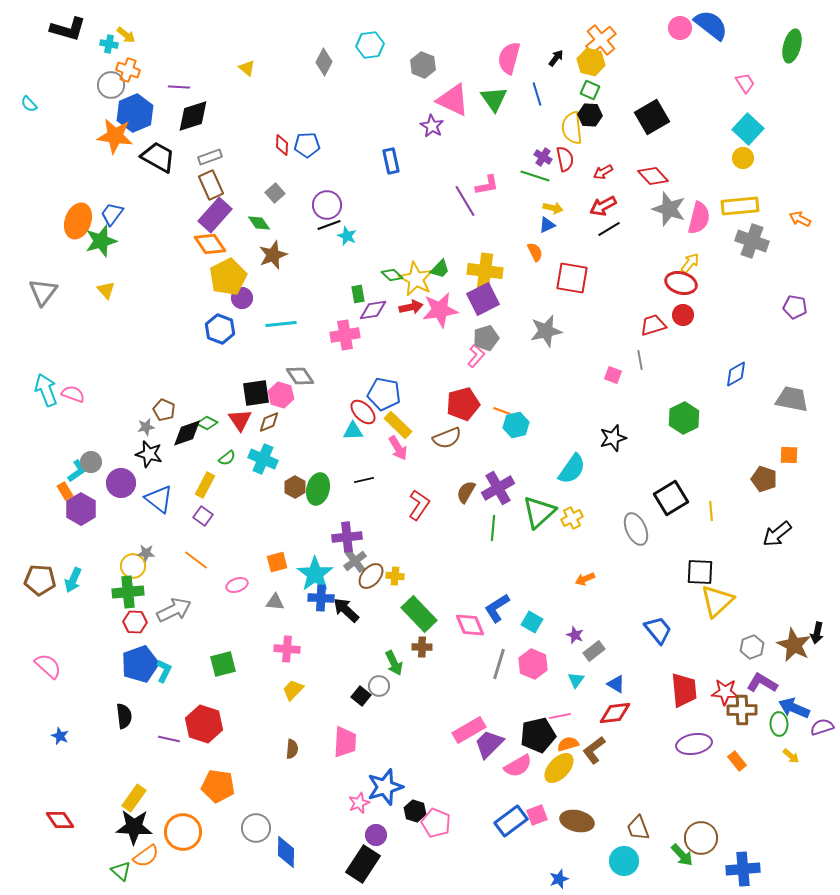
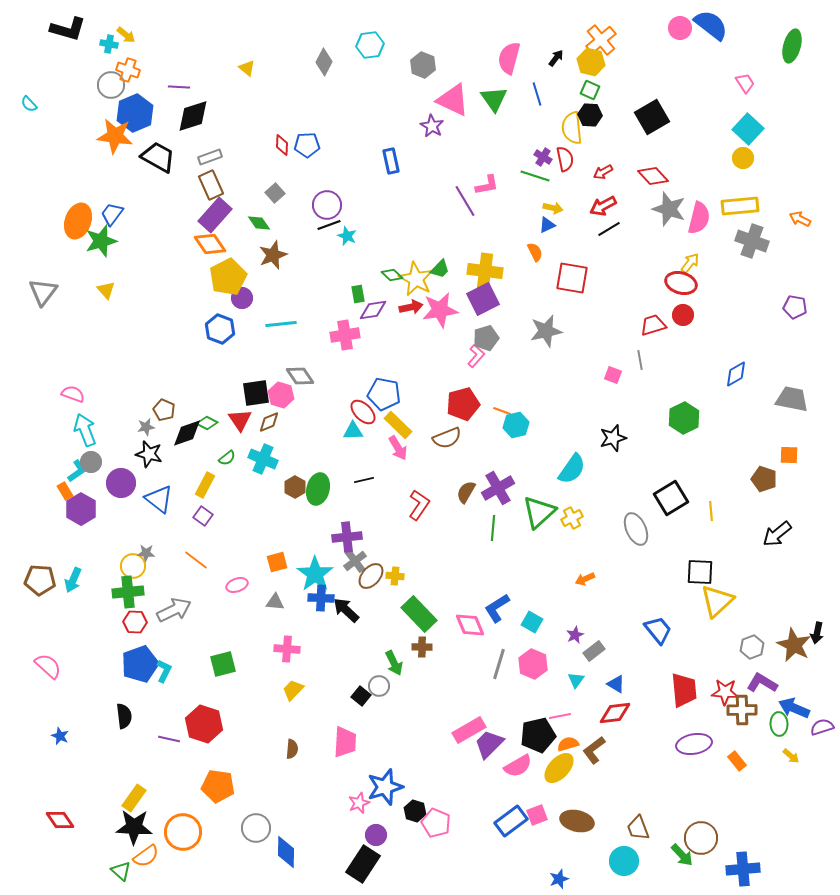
cyan arrow at (46, 390): moved 39 px right, 40 px down
purple star at (575, 635): rotated 24 degrees clockwise
